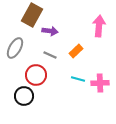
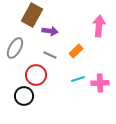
cyan line: rotated 32 degrees counterclockwise
